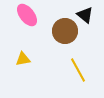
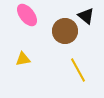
black triangle: moved 1 px right, 1 px down
